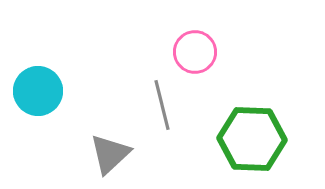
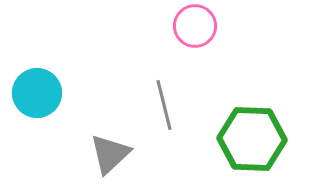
pink circle: moved 26 px up
cyan circle: moved 1 px left, 2 px down
gray line: moved 2 px right
